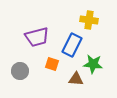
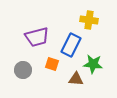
blue rectangle: moved 1 px left
gray circle: moved 3 px right, 1 px up
